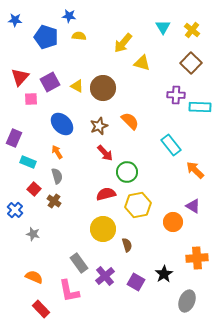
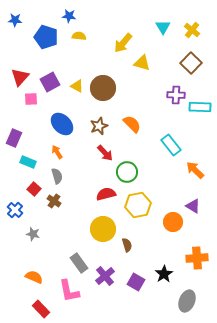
orange semicircle at (130, 121): moved 2 px right, 3 px down
